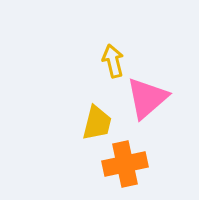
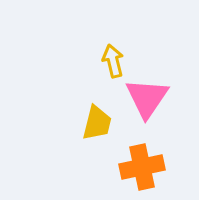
pink triangle: rotated 15 degrees counterclockwise
orange cross: moved 17 px right, 3 px down
